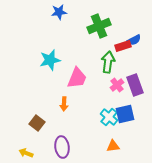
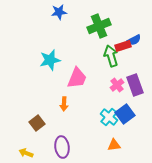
green arrow: moved 3 px right, 6 px up; rotated 25 degrees counterclockwise
blue square: rotated 24 degrees counterclockwise
brown square: rotated 14 degrees clockwise
orange triangle: moved 1 px right, 1 px up
